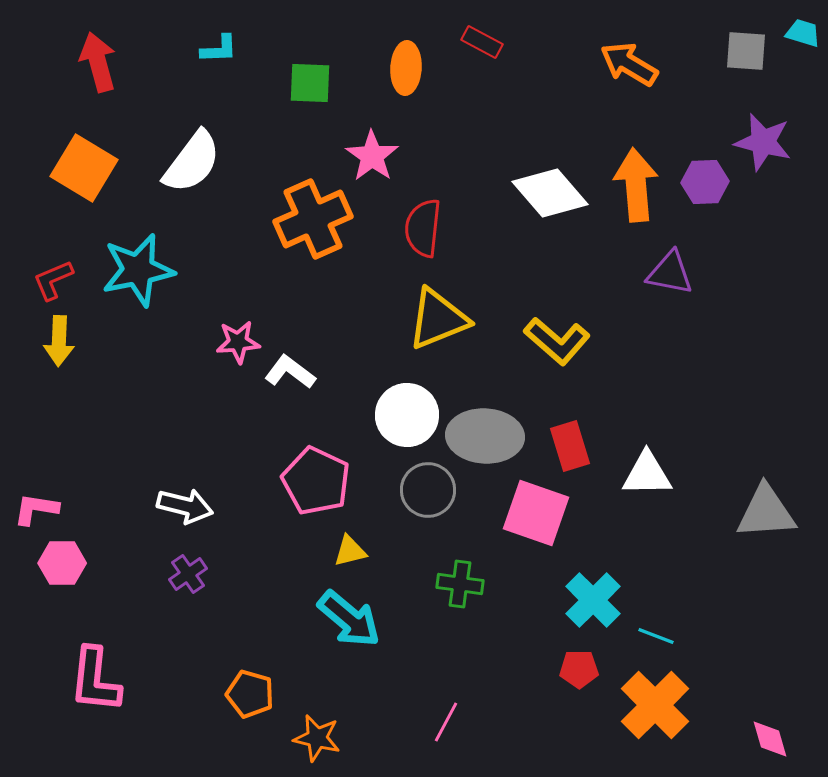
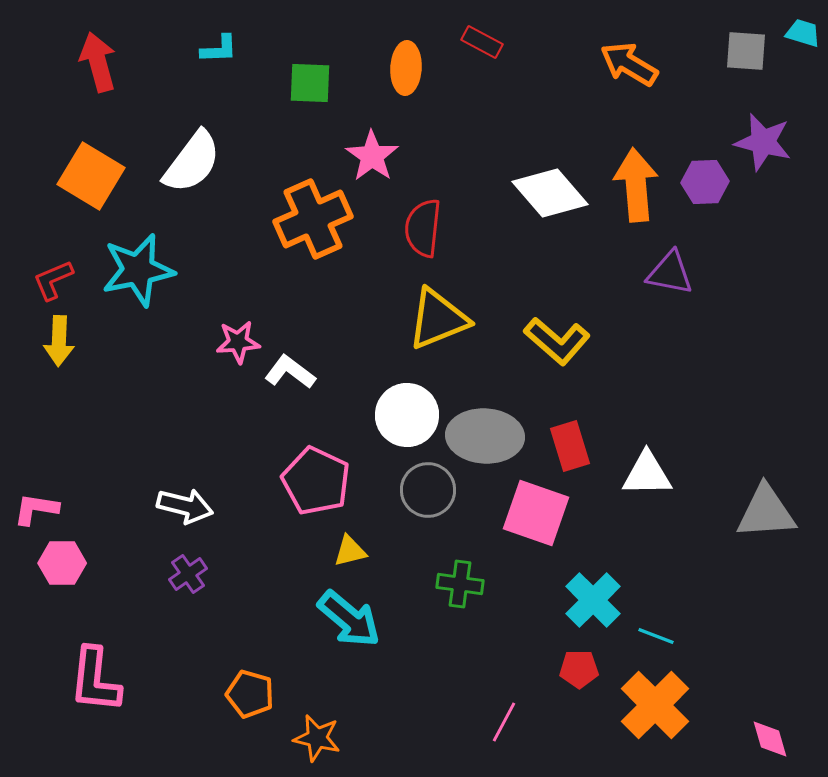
orange square at (84, 168): moved 7 px right, 8 px down
pink line at (446, 722): moved 58 px right
